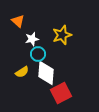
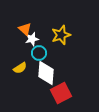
orange triangle: moved 7 px right, 8 px down
yellow star: moved 1 px left
cyan circle: moved 1 px right, 1 px up
yellow semicircle: moved 2 px left, 4 px up
